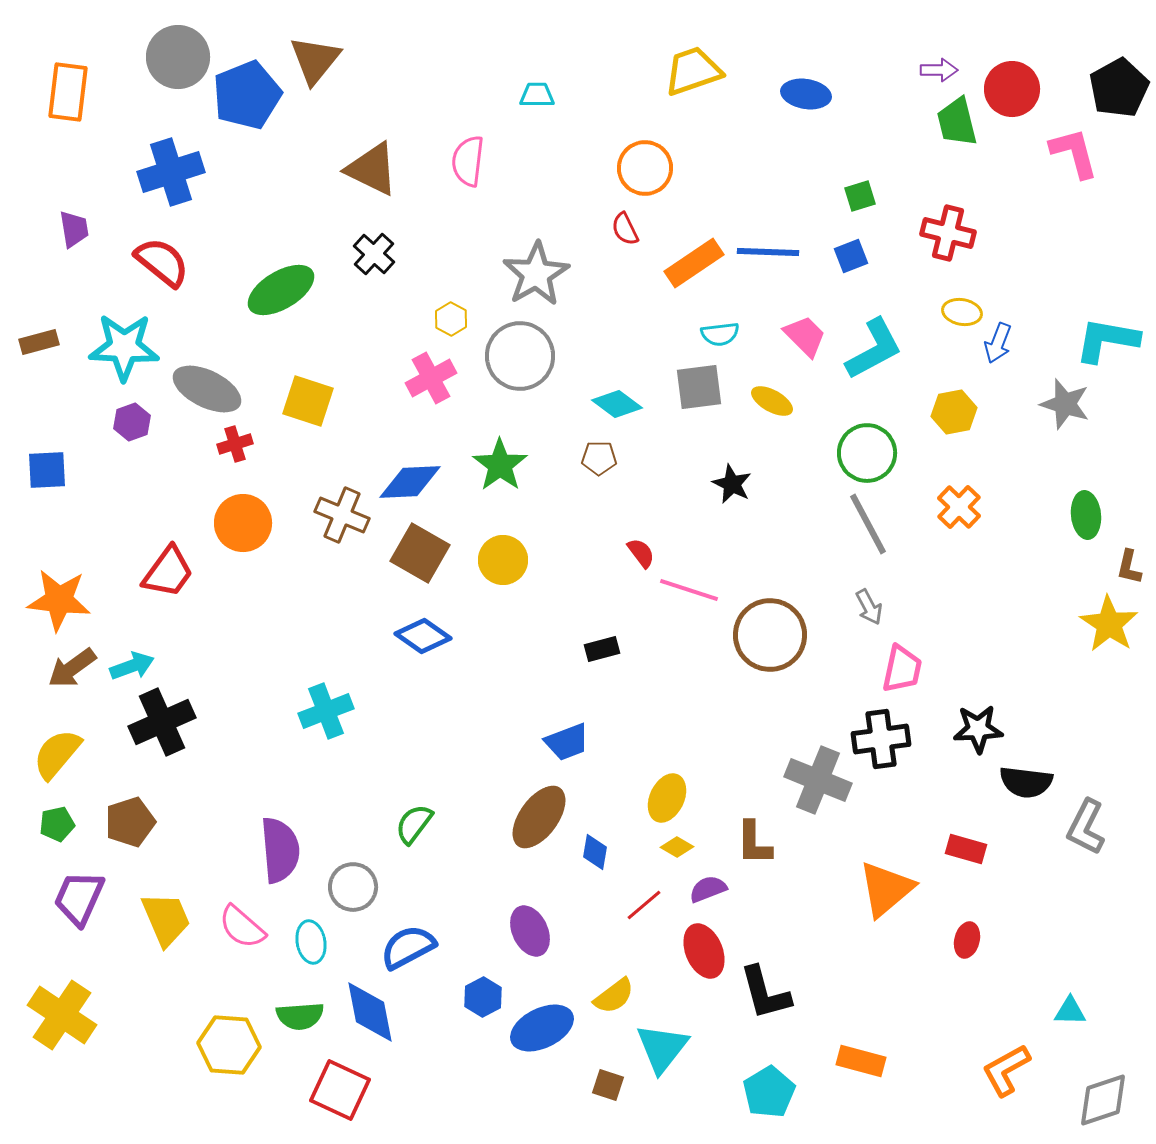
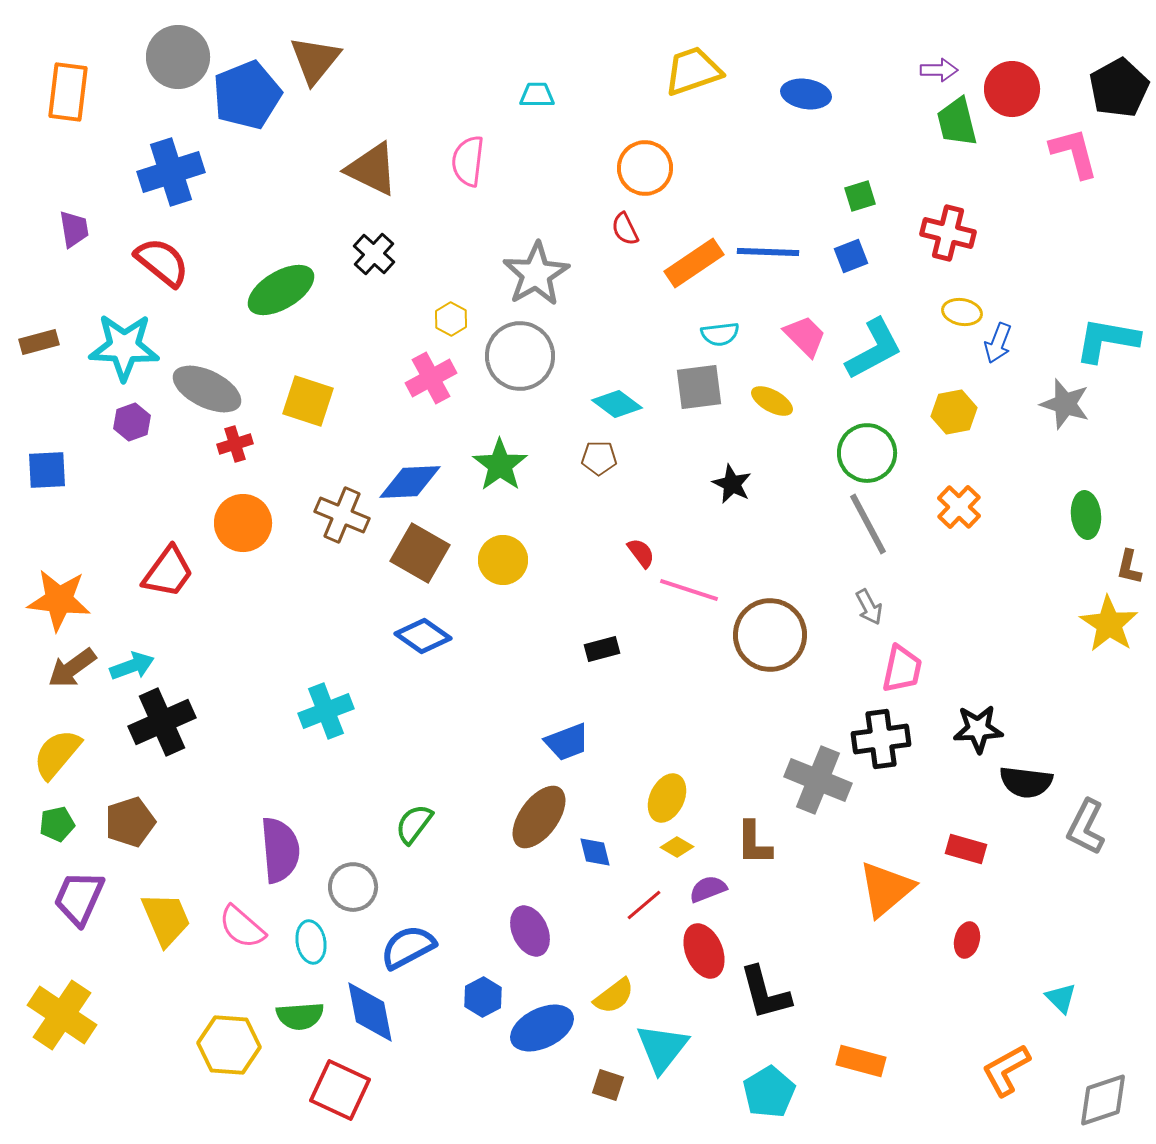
blue diamond at (595, 852): rotated 24 degrees counterclockwise
cyan triangle at (1070, 1011): moved 9 px left, 13 px up; rotated 44 degrees clockwise
